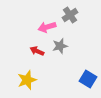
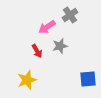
pink arrow: rotated 18 degrees counterclockwise
red arrow: rotated 144 degrees counterclockwise
blue square: rotated 36 degrees counterclockwise
